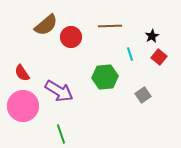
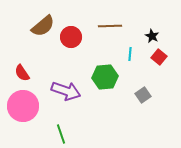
brown semicircle: moved 3 px left, 1 px down
black star: rotated 16 degrees counterclockwise
cyan line: rotated 24 degrees clockwise
purple arrow: moved 7 px right; rotated 12 degrees counterclockwise
